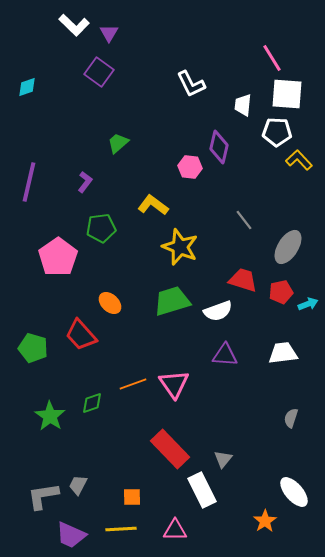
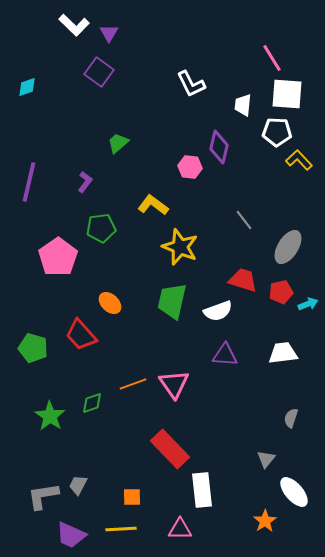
green trapezoid at (172, 301): rotated 60 degrees counterclockwise
gray triangle at (223, 459): moved 43 px right
white rectangle at (202, 490): rotated 20 degrees clockwise
pink triangle at (175, 530): moved 5 px right, 1 px up
